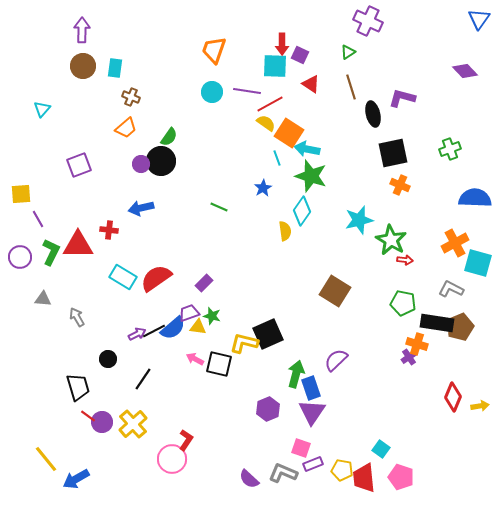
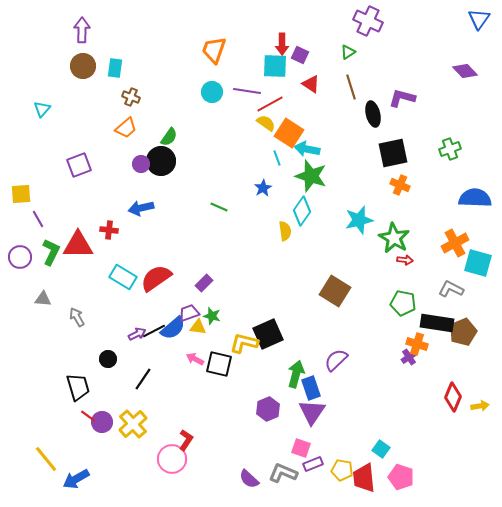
green star at (391, 240): moved 3 px right, 2 px up
brown pentagon at (460, 327): moved 3 px right, 5 px down
